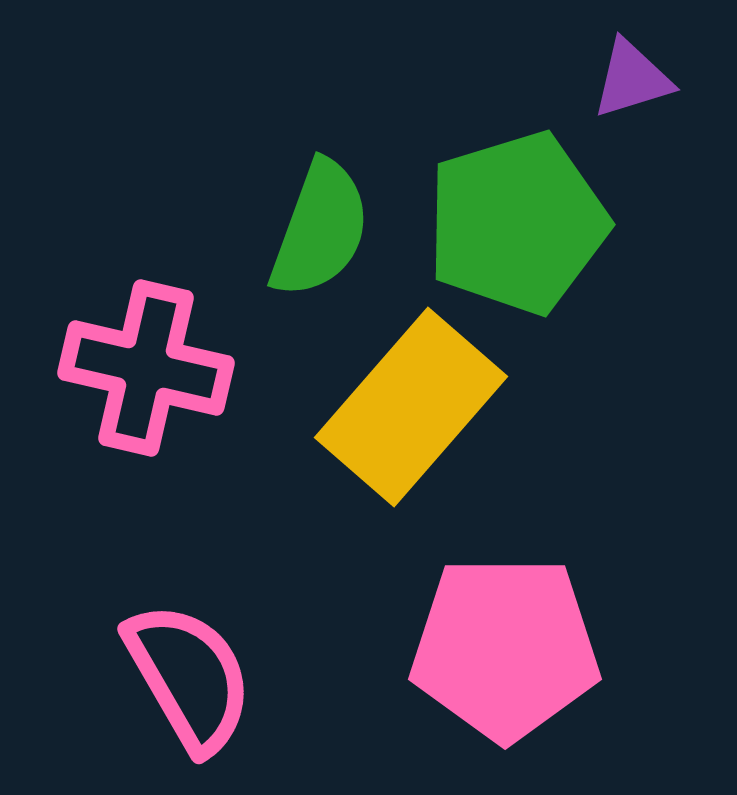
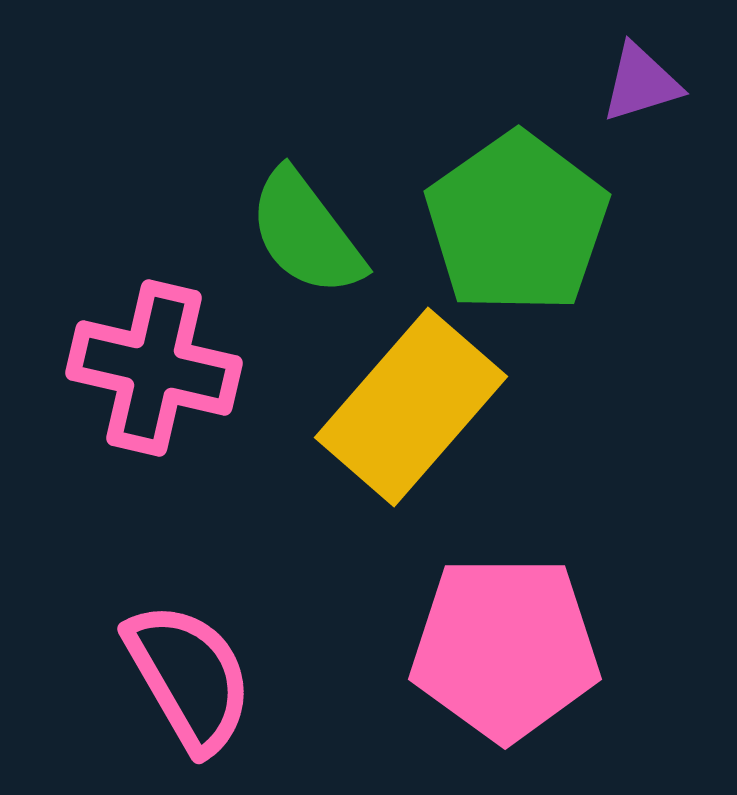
purple triangle: moved 9 px right, 4 px down
green pentagon: rotated 18 degrees counterclockwise
green semicircle: moved 14 px left, 4 px down; rotated 123 degrees clockwise
pink cross: moved 8 px right
